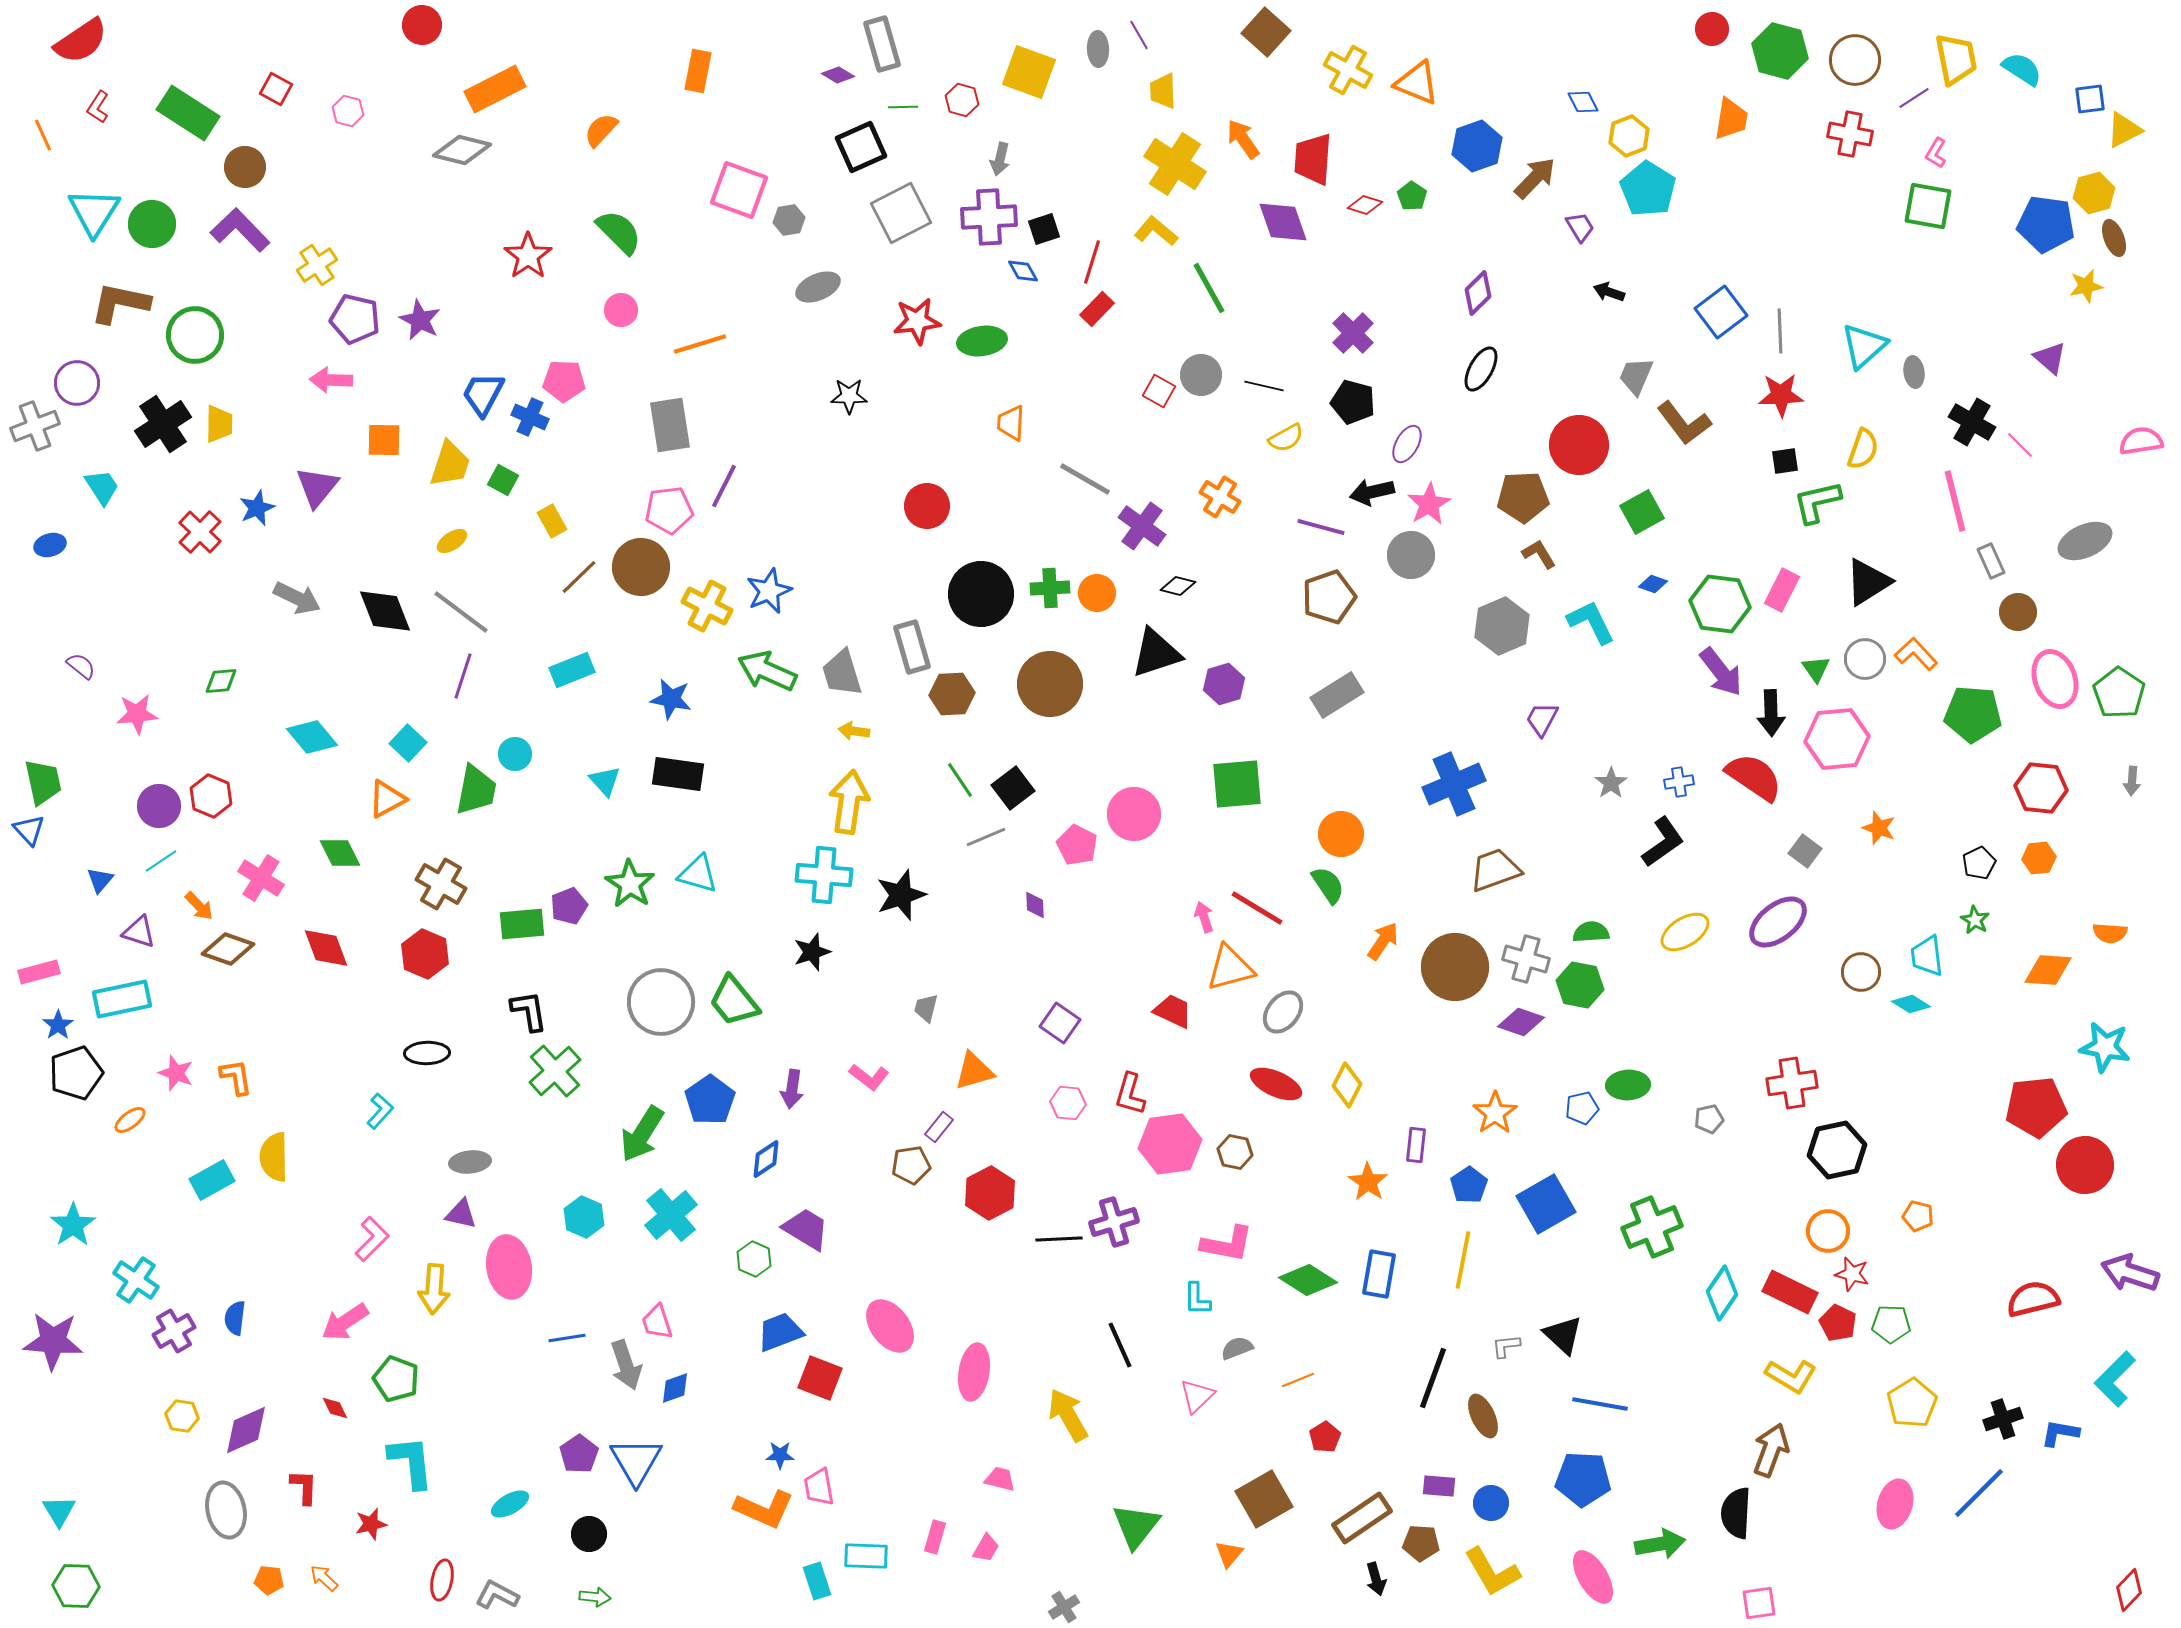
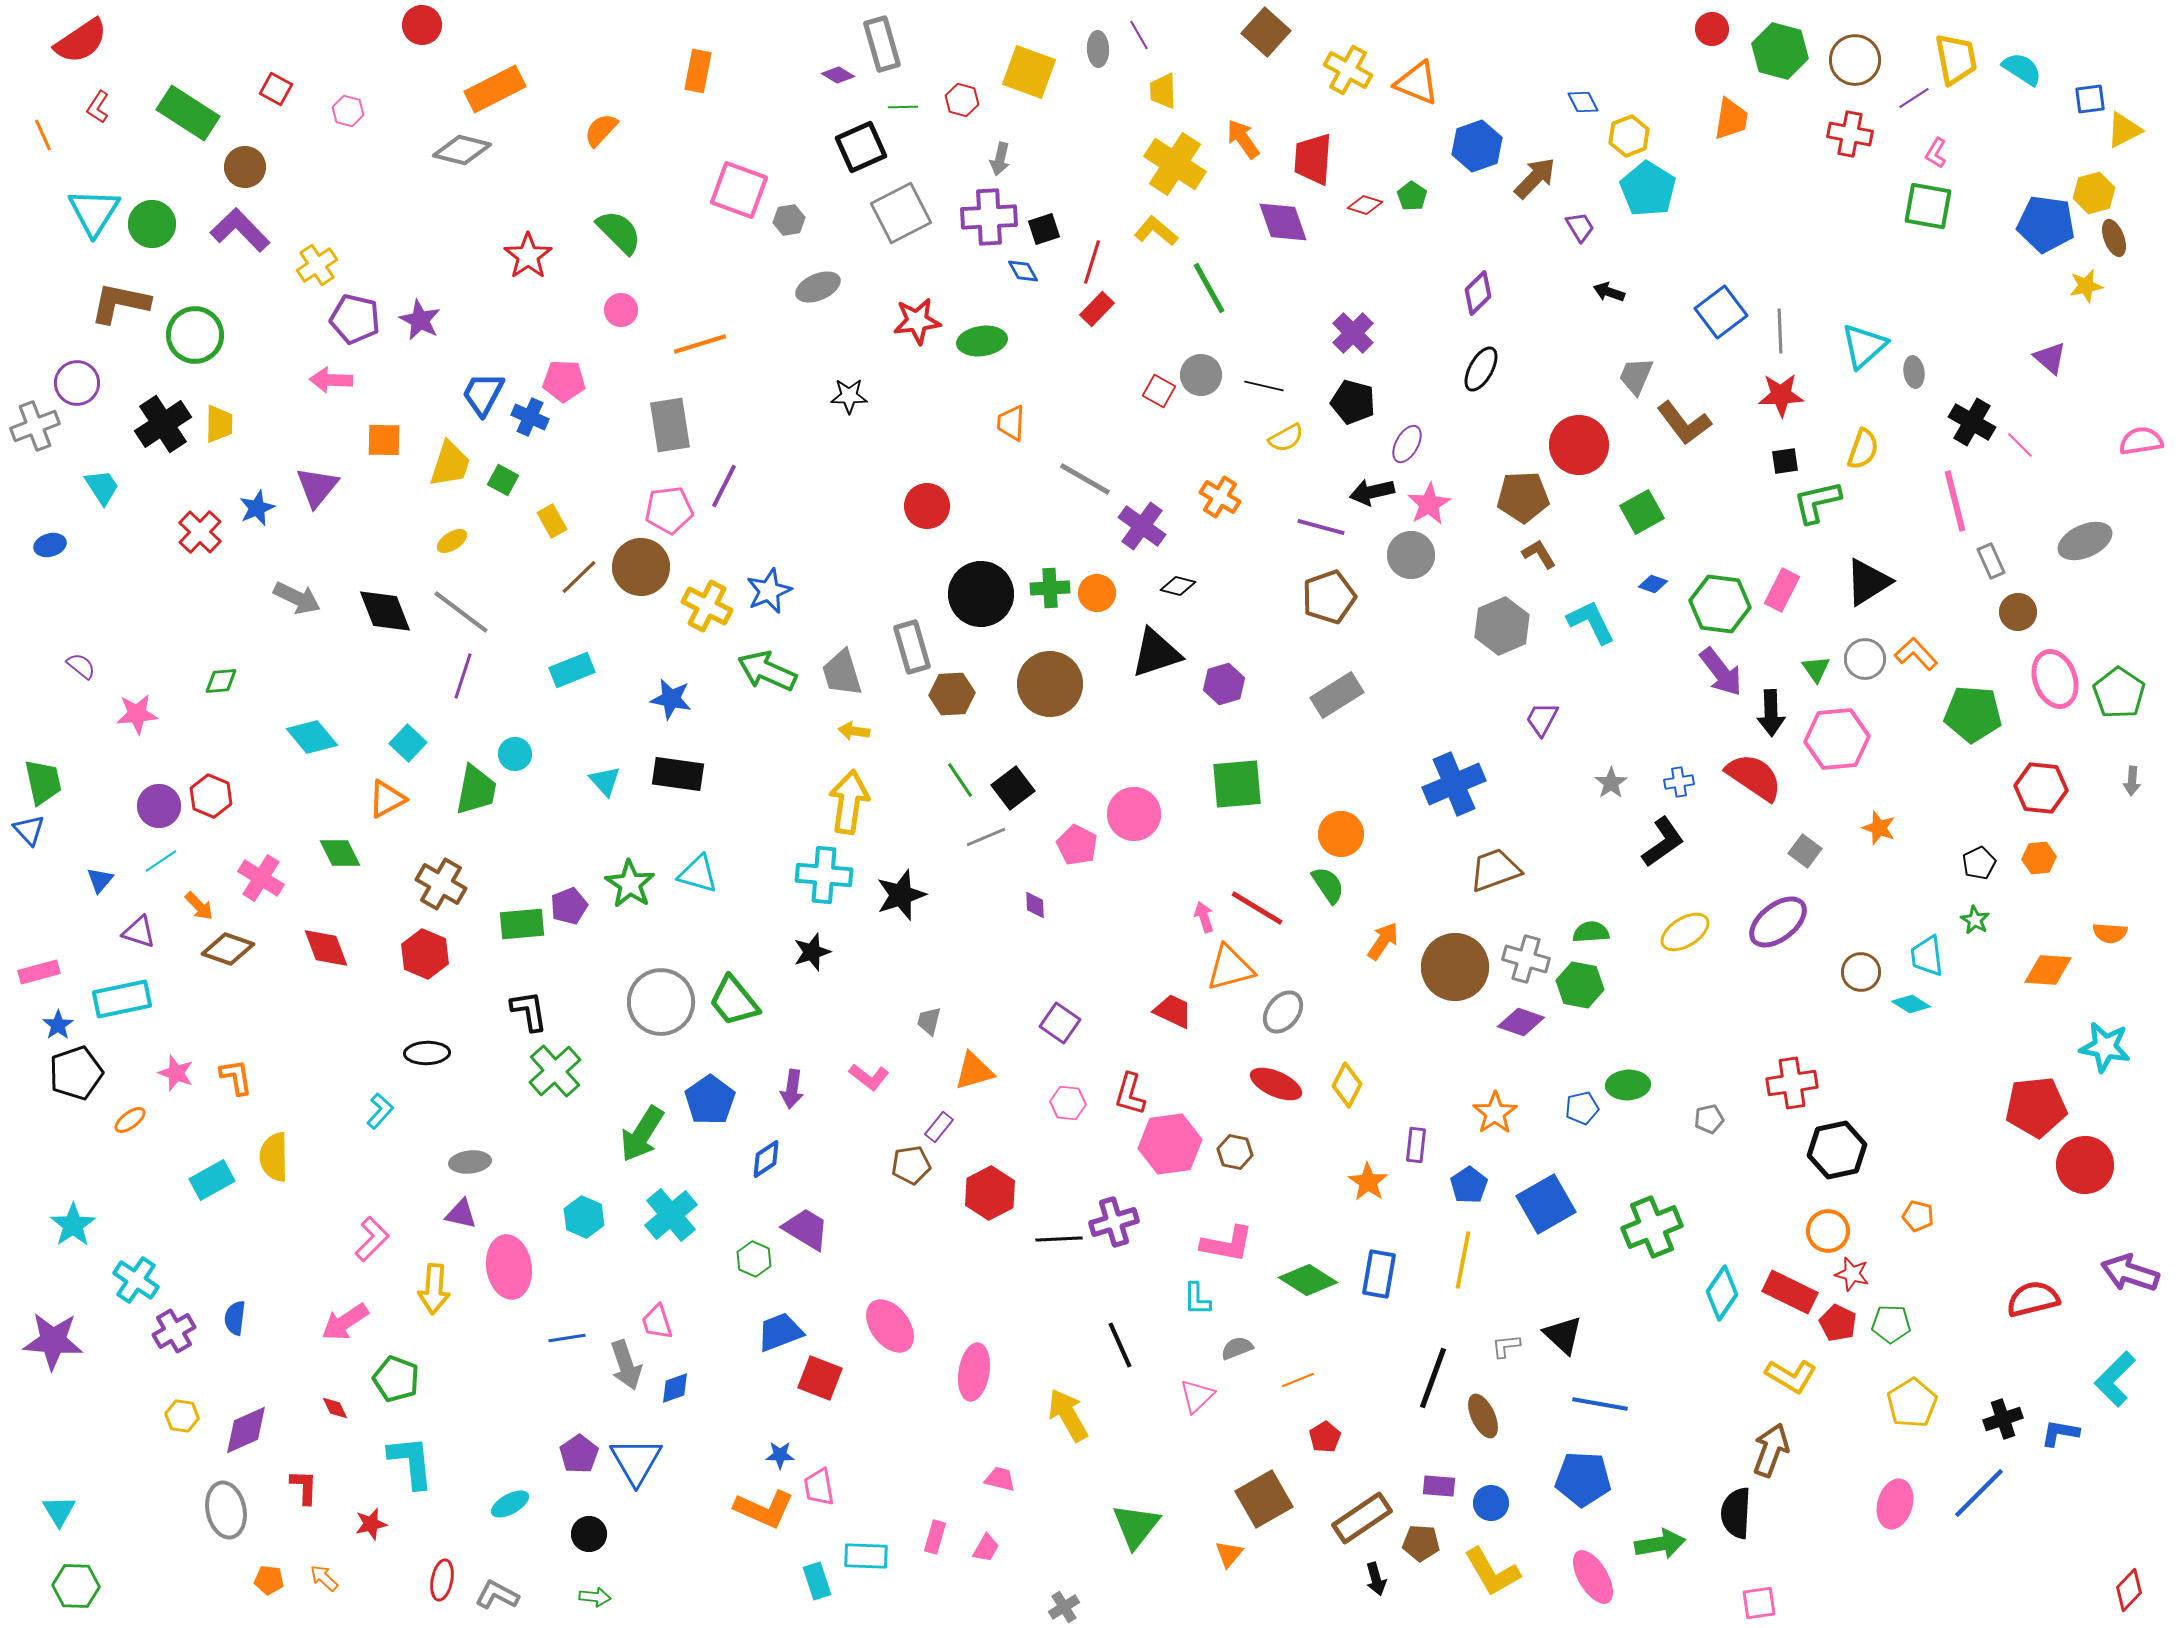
gray trapezoid at (926, 1008): moved 3 px right, 13 px down
